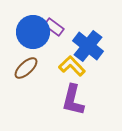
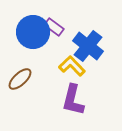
brown ellipse: moved 6 px left, 11 px down
